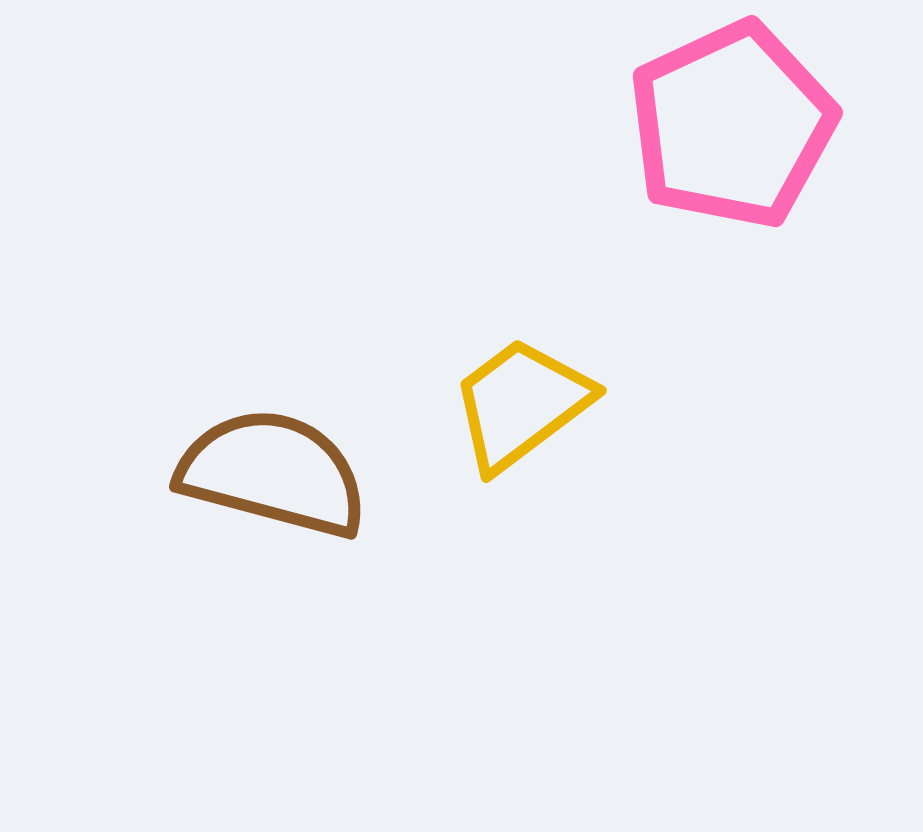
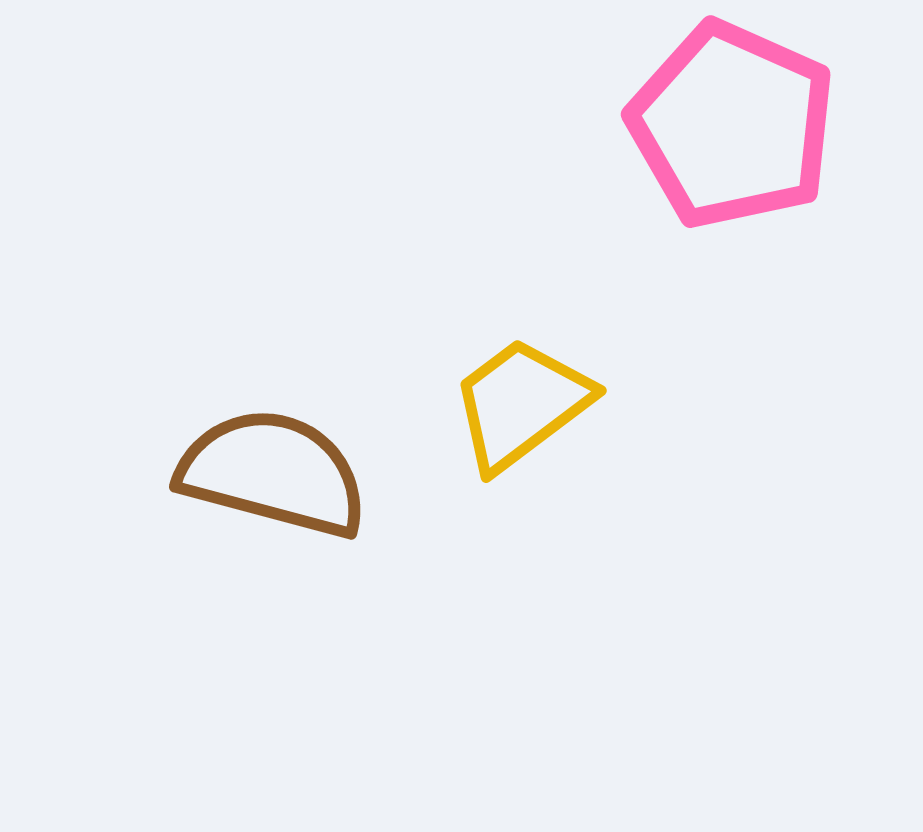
pink pentagon: rotated 23 degrees counterclockwise
